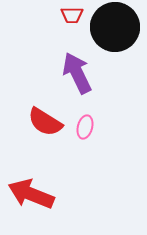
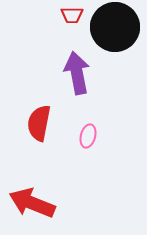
purple arrow: rotated 15 degrees clockwise
red semicircle: moved 6 px left, 1 px down; rotated 69 degrees clockwise
pink ellipse: moved 3 px right, 9 px down
red arrow: moved 1 px right, 9 px down
